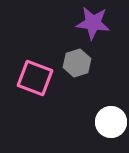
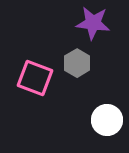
gray hexagon: rotated 12 degrees counterclockwise
white circle: moved 4 px left, 2 px up
